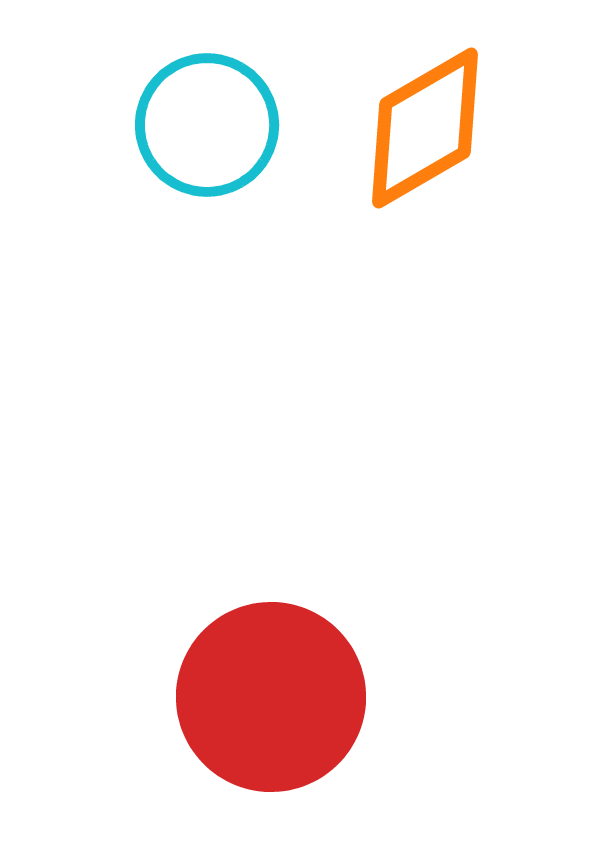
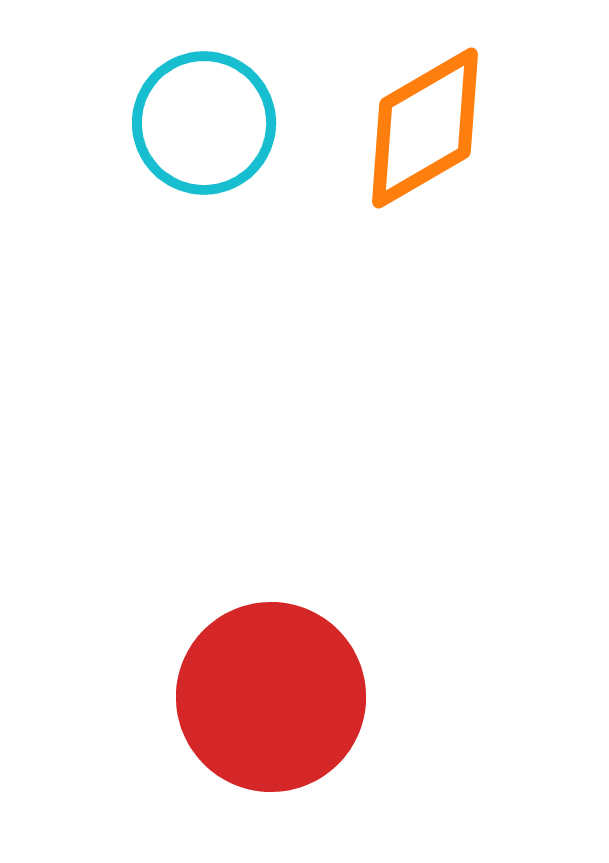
cyan circle: moved 3 px left, 2 px up
